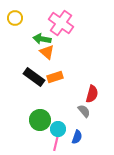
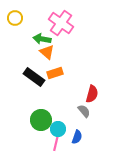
orange rectangle: moved 4 px up
green circle: moved 1 px right
